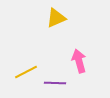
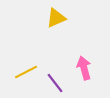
pink arrow: moved 5 px right, 7 px down
purple line: rotated 50 degrees clockwise
